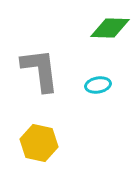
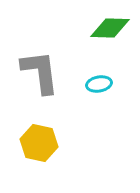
gray L-shape: moved 2 px down
cyan ellipse: moved 1 px right, 1 px up
